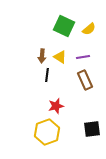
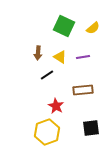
yellow semicircle: moved 4 px right, 1 px up
brown arrow: moved 4 px left, 3 px up
black line: rotated 48 degrees clockwise
brown rectangle: moved 2 px left, 10 px down; rotated 72 degrees counterclockwise
red star: rotated 28 degrees counterclockwise
black square: moved 1 px left, 1 px up
